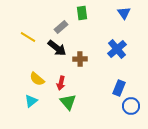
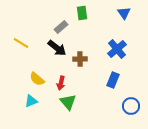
yellow line: moved 7 px left, 6 px down
blue rectangle: moved 6 px left, 8 px up
cyan triangle: rotated 16 degrees clockwise
